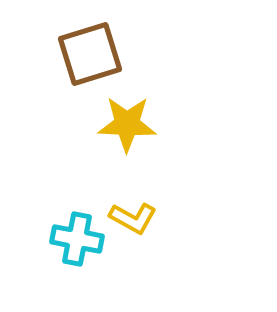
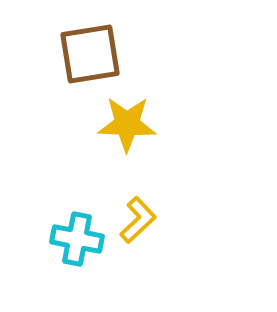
brown square: rotated 8 degrees clockwise
yellow L-shape: moved 5 px right, 2 px down; rotated 72 degrees counterclockwise
